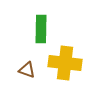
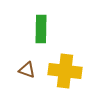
yellow cross: moved 8 px down
